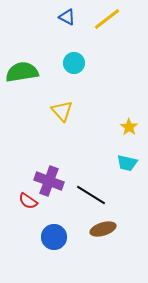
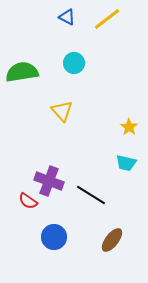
cyan trapezoid: moved 1 px left
brown ellipse: moved 9 px right, 11 px down; rotated 35 degrees counterclockwise
